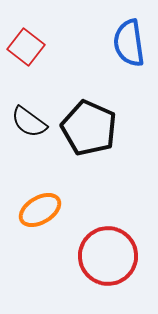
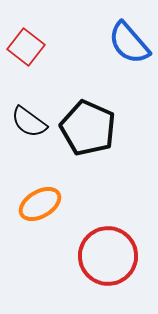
blue semicircle: rotated 33 degrees counterclockwise
black pentagon: moved 1 px left
orange ellipse: moved 6 px up
